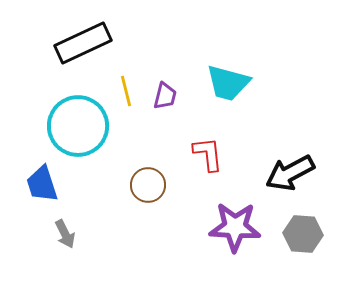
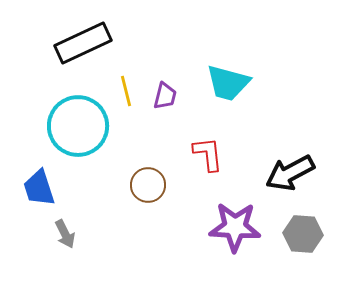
blue trapezoid: moved 3 px left, 4 px down
